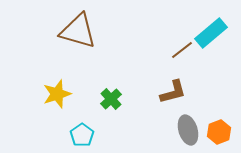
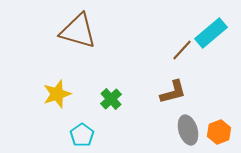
brown line: rotated 10 degrees counterclockwise
